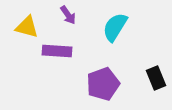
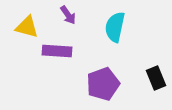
cyan semicircle: rotated 20 degrees counterclockwise
